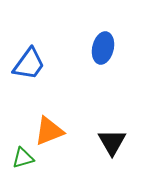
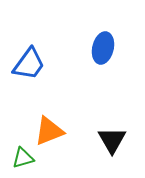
black triangle: moved 2 px up
